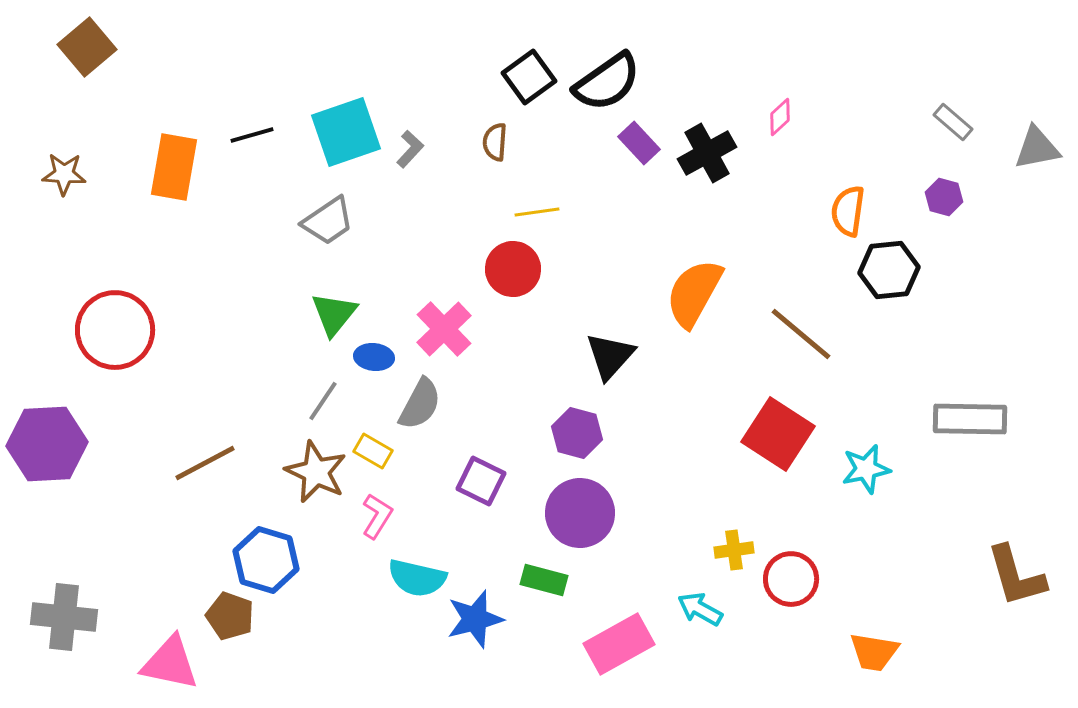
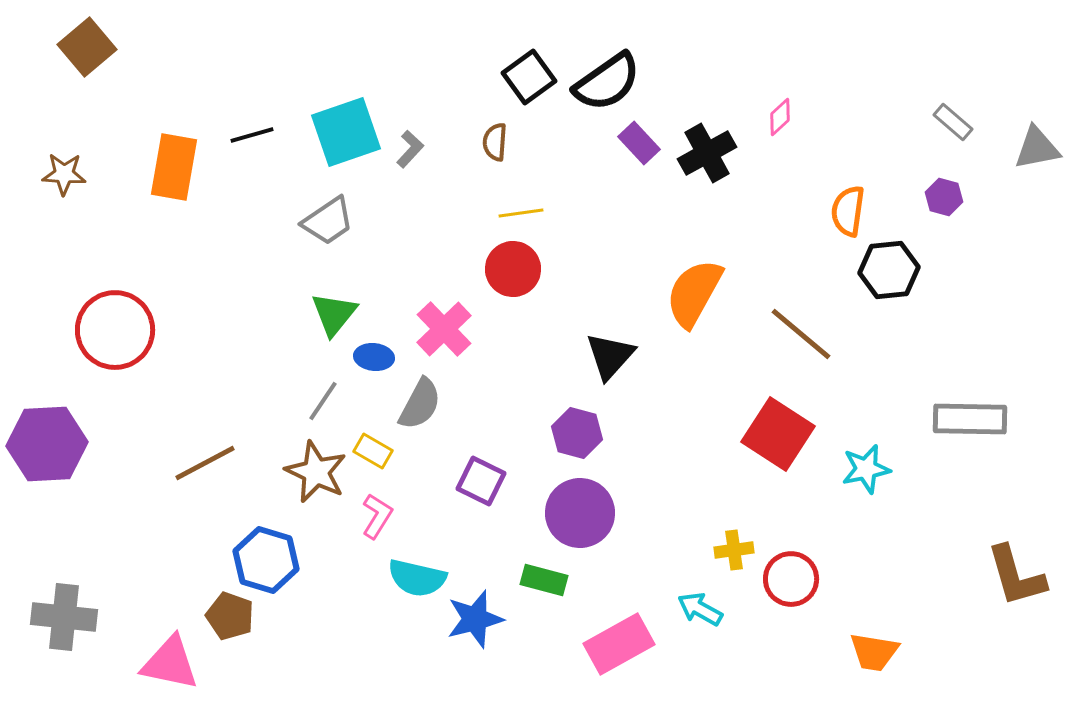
yellow line at (537, 212): moved 16 px left, 1 px down
